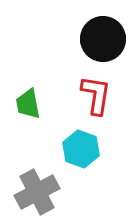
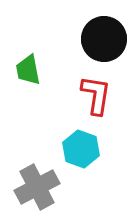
black circle: moved 1 px right
green trapezoid: moved 34 px up
gray cross: moved 5 px up
